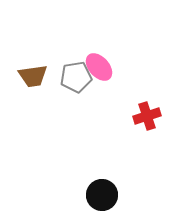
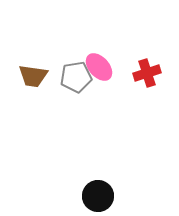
brown trapezoid: rotated 16 degrees clockwise
red cross: moved 43 px up
black circle: moved 4 px left, 1 px down
